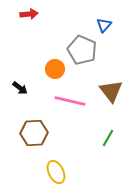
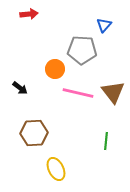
gray pentagon: rotated 20 degrees counterclockwise
brown triangle: moved 2 px right, 1 px down
pink line: moved 8 px right, 8 px up
green line: moved 2 px left, 3 px down; rotated 24 degrees counterclockwise
yellow ellipse: moved 3 px up
